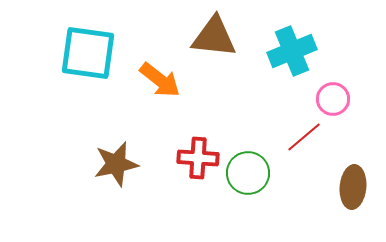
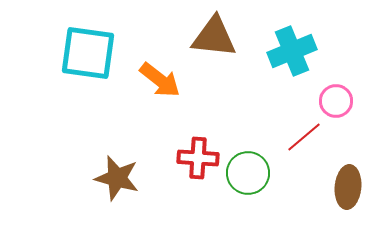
pink circle: moved 3 px right, 2 px down
brown star: moved 1 px right, 14 px down; rotated 27 degrees clockwise
brown ellipse: moved 5 px left
